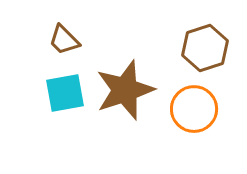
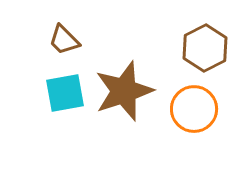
brown hexagon: rotated 9 degrees counterclockwise
brown star: moved 1 px left, 1 px down
